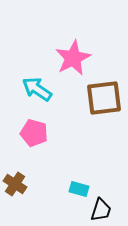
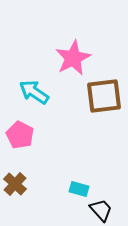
cyan arrow: moved 3 px left, 3 px down
brown square: moved 2 px up
pink pentagon: moved 14 px left, 2 px down; rotated 12 degrees clockwise
brown cross: rotated 10 degrees clockwise
black trapezoid: rotated 60 degrees counterclockwise
